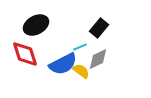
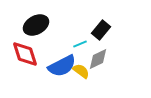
black rectangle: moved 2 px right, 2 px down
cyan line: moved 3 px up
blue semicircle: moved 1 px left, 2 px down
